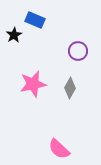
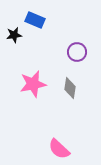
black star: rotated 21 degrees clockwise
purple circle: moved 1 px left, 1 px down
gray diamond: rotated 20 degrees counterclockwise
